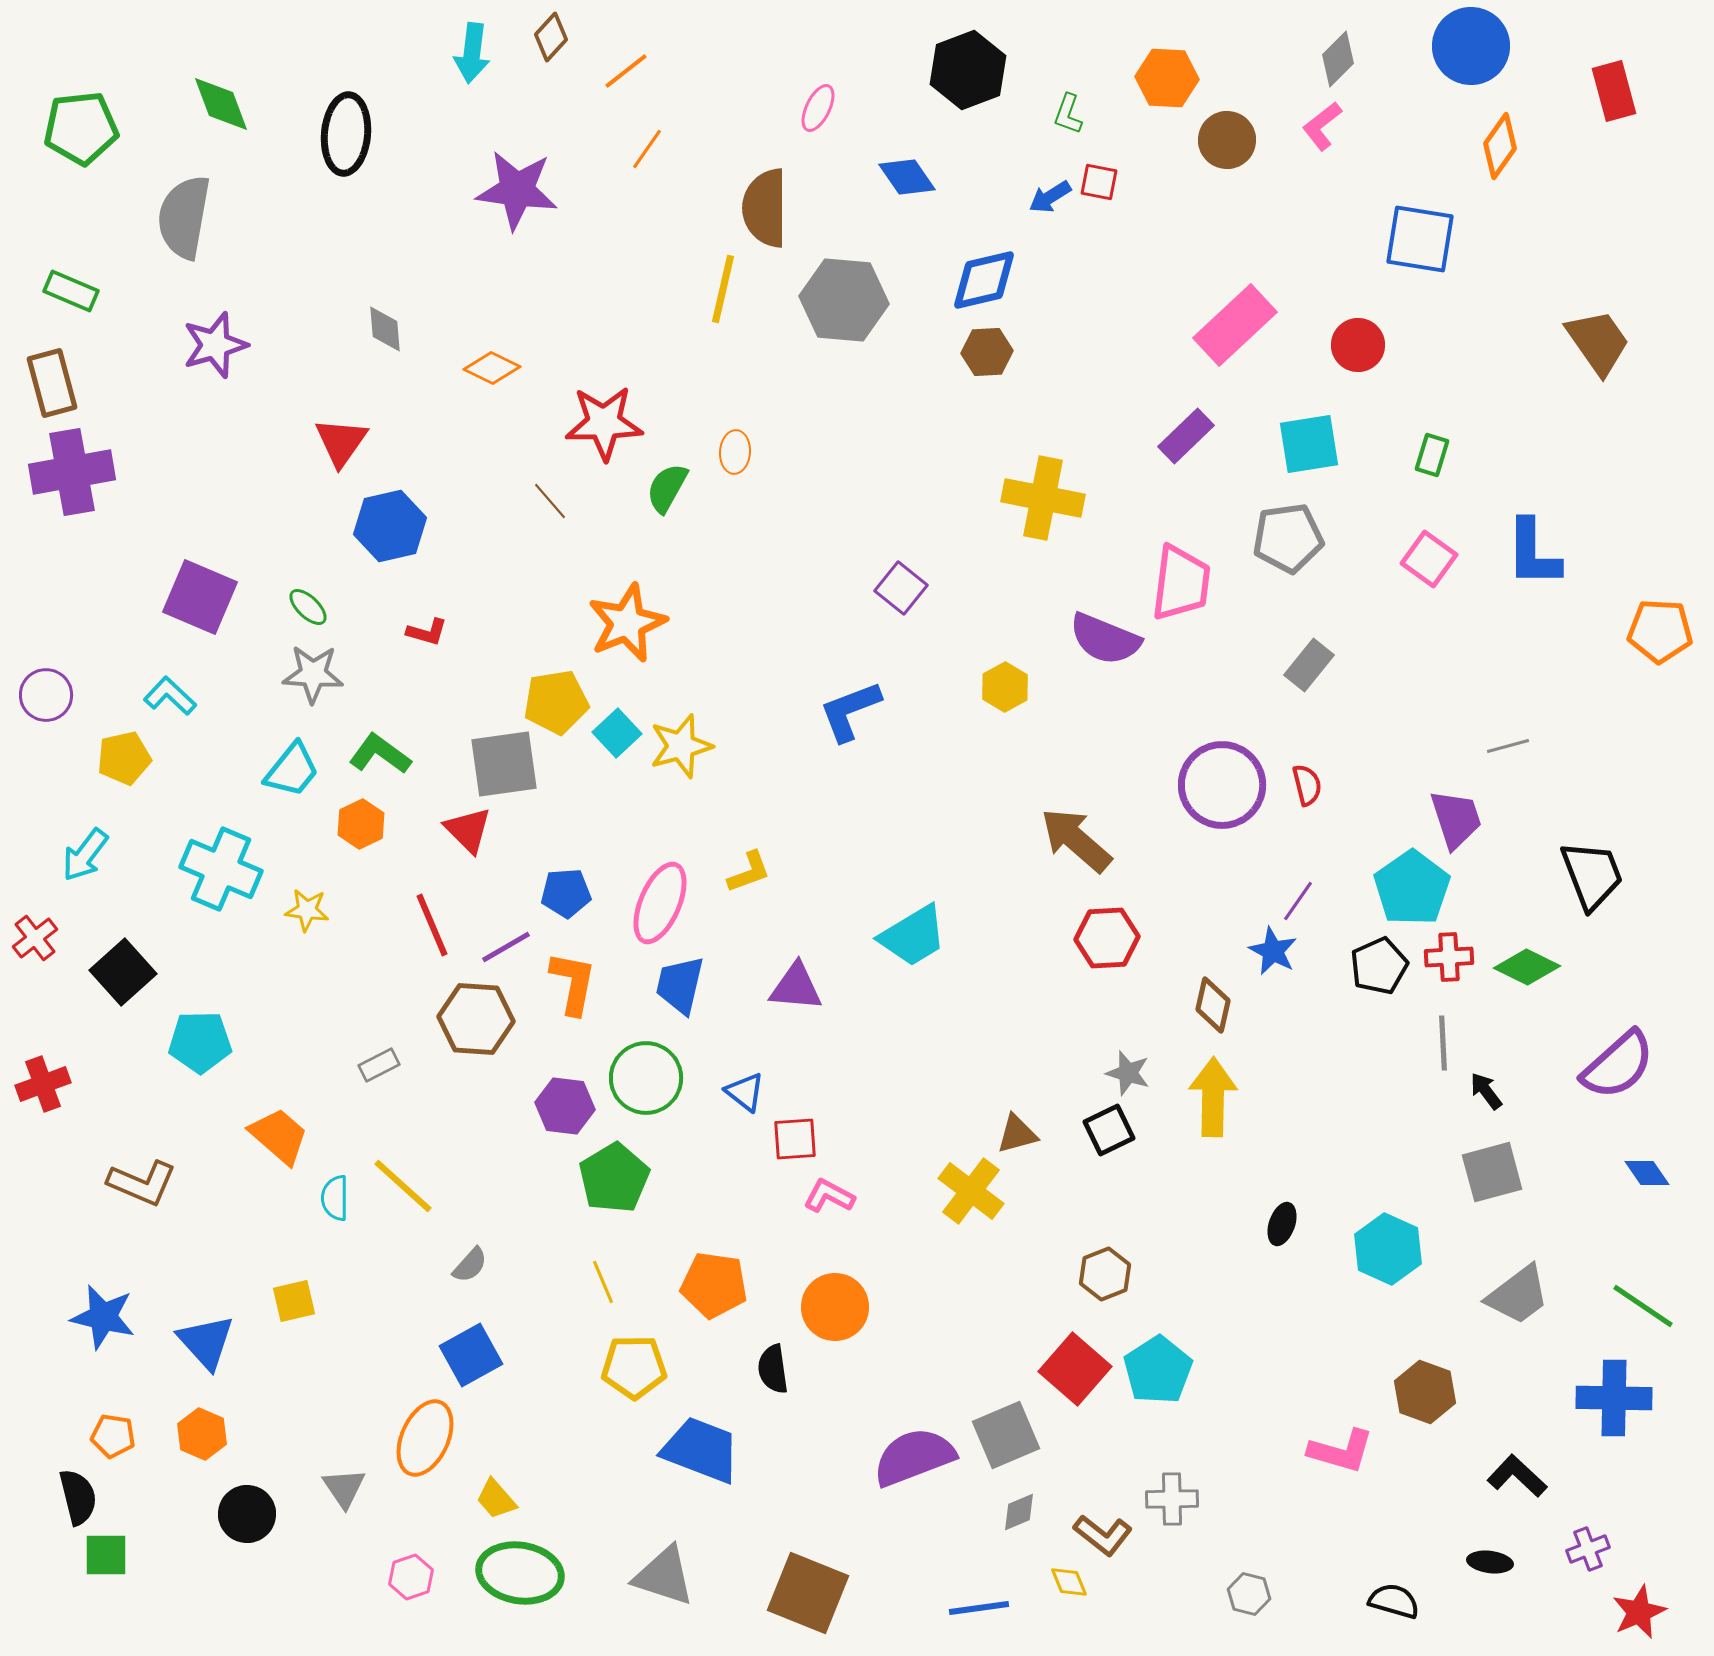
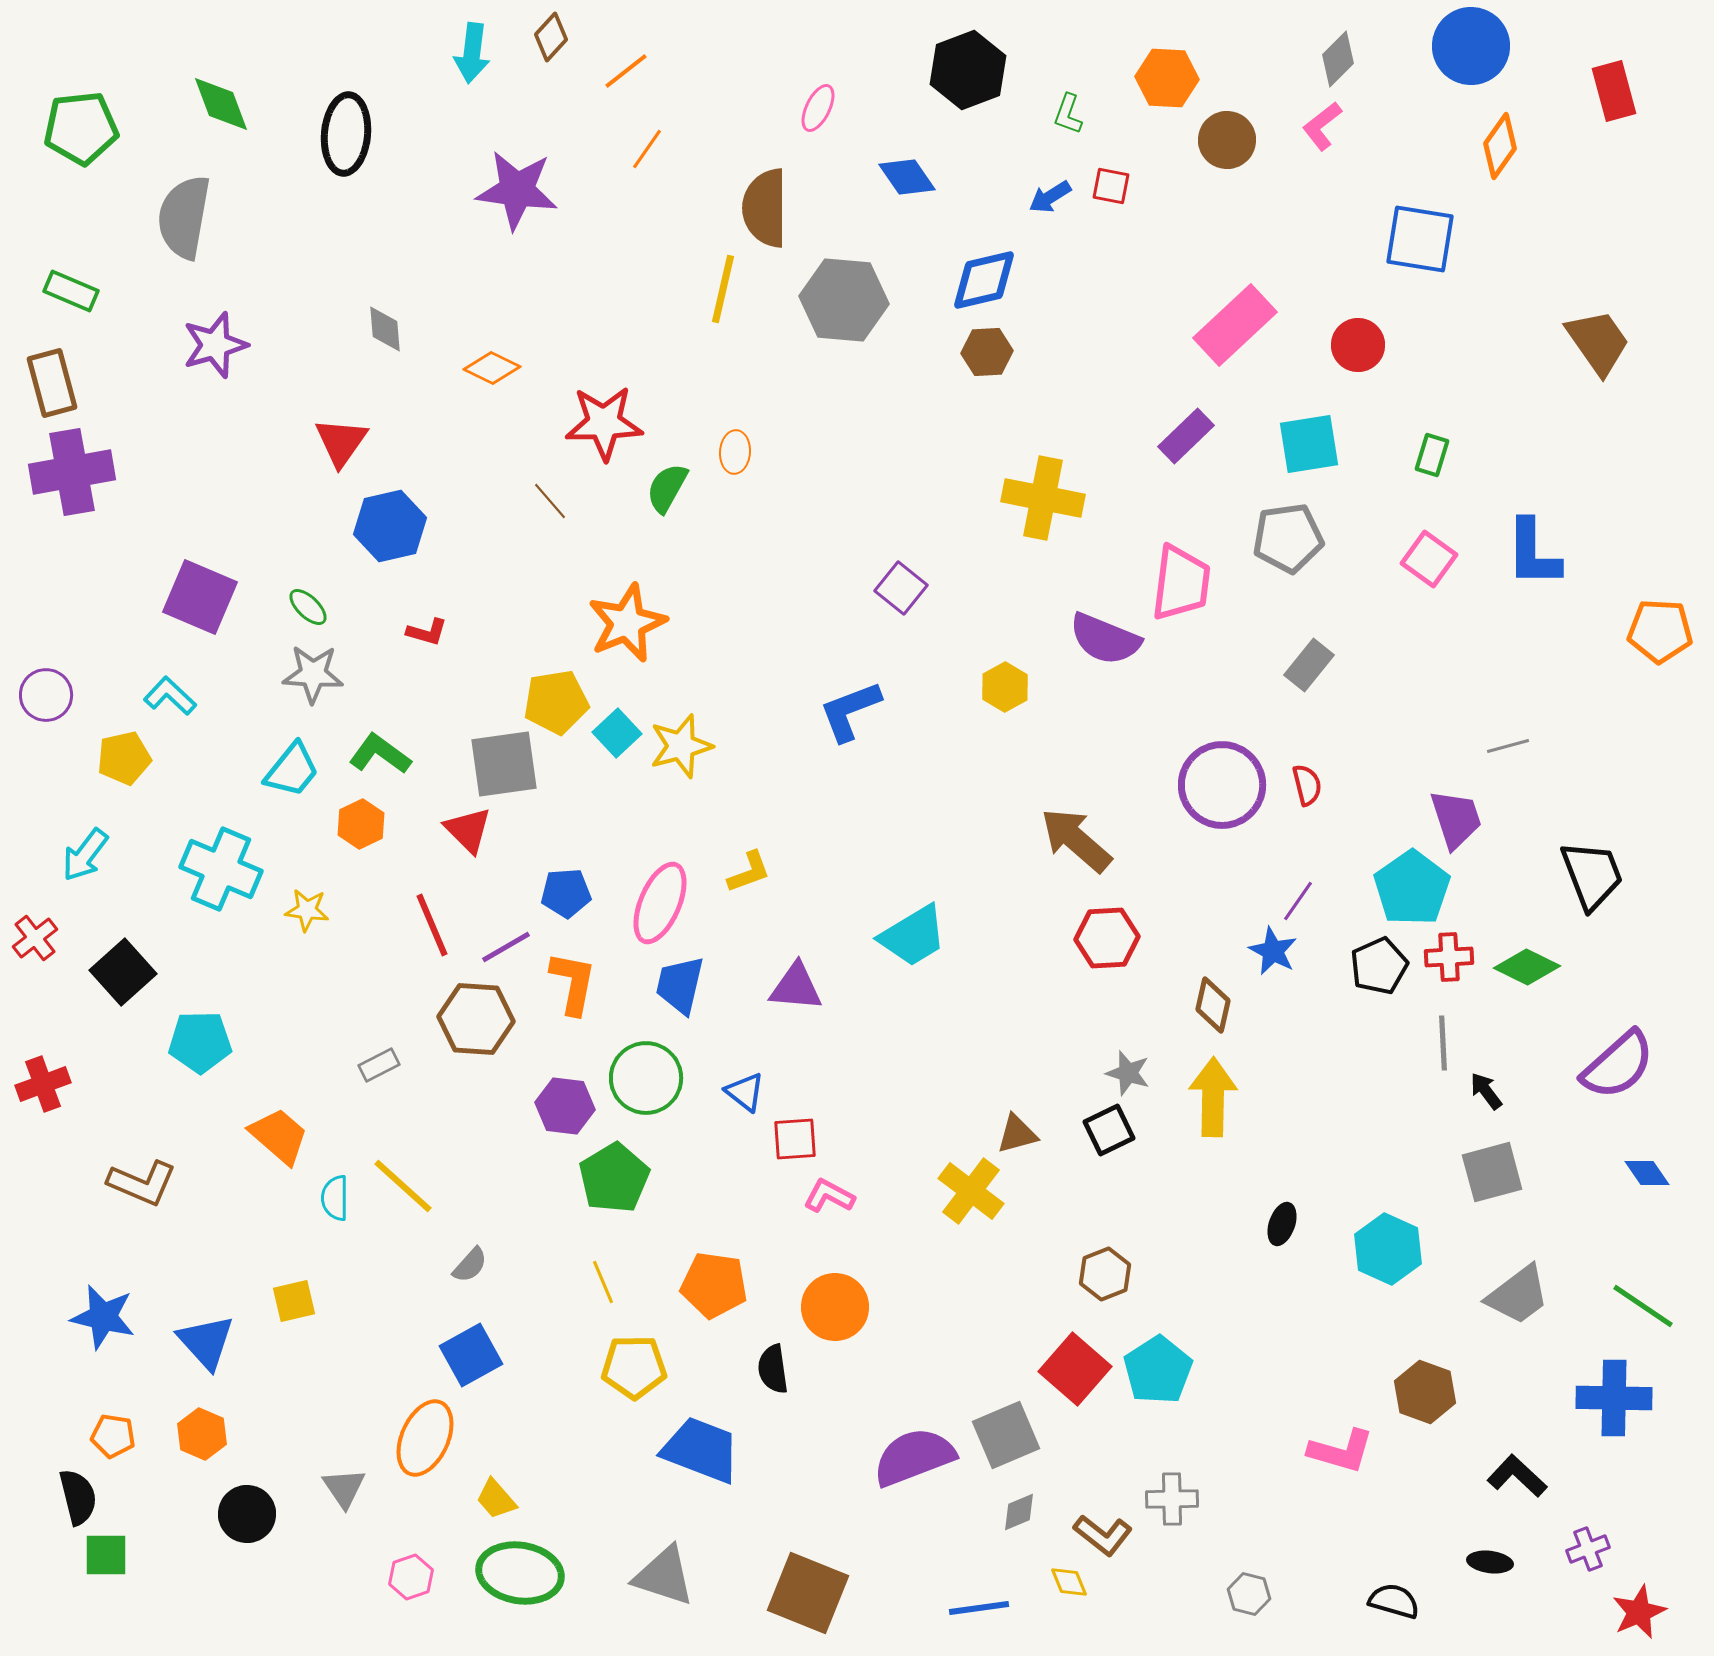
red square at (1099, 182): moved 12 px right, 4 px down
